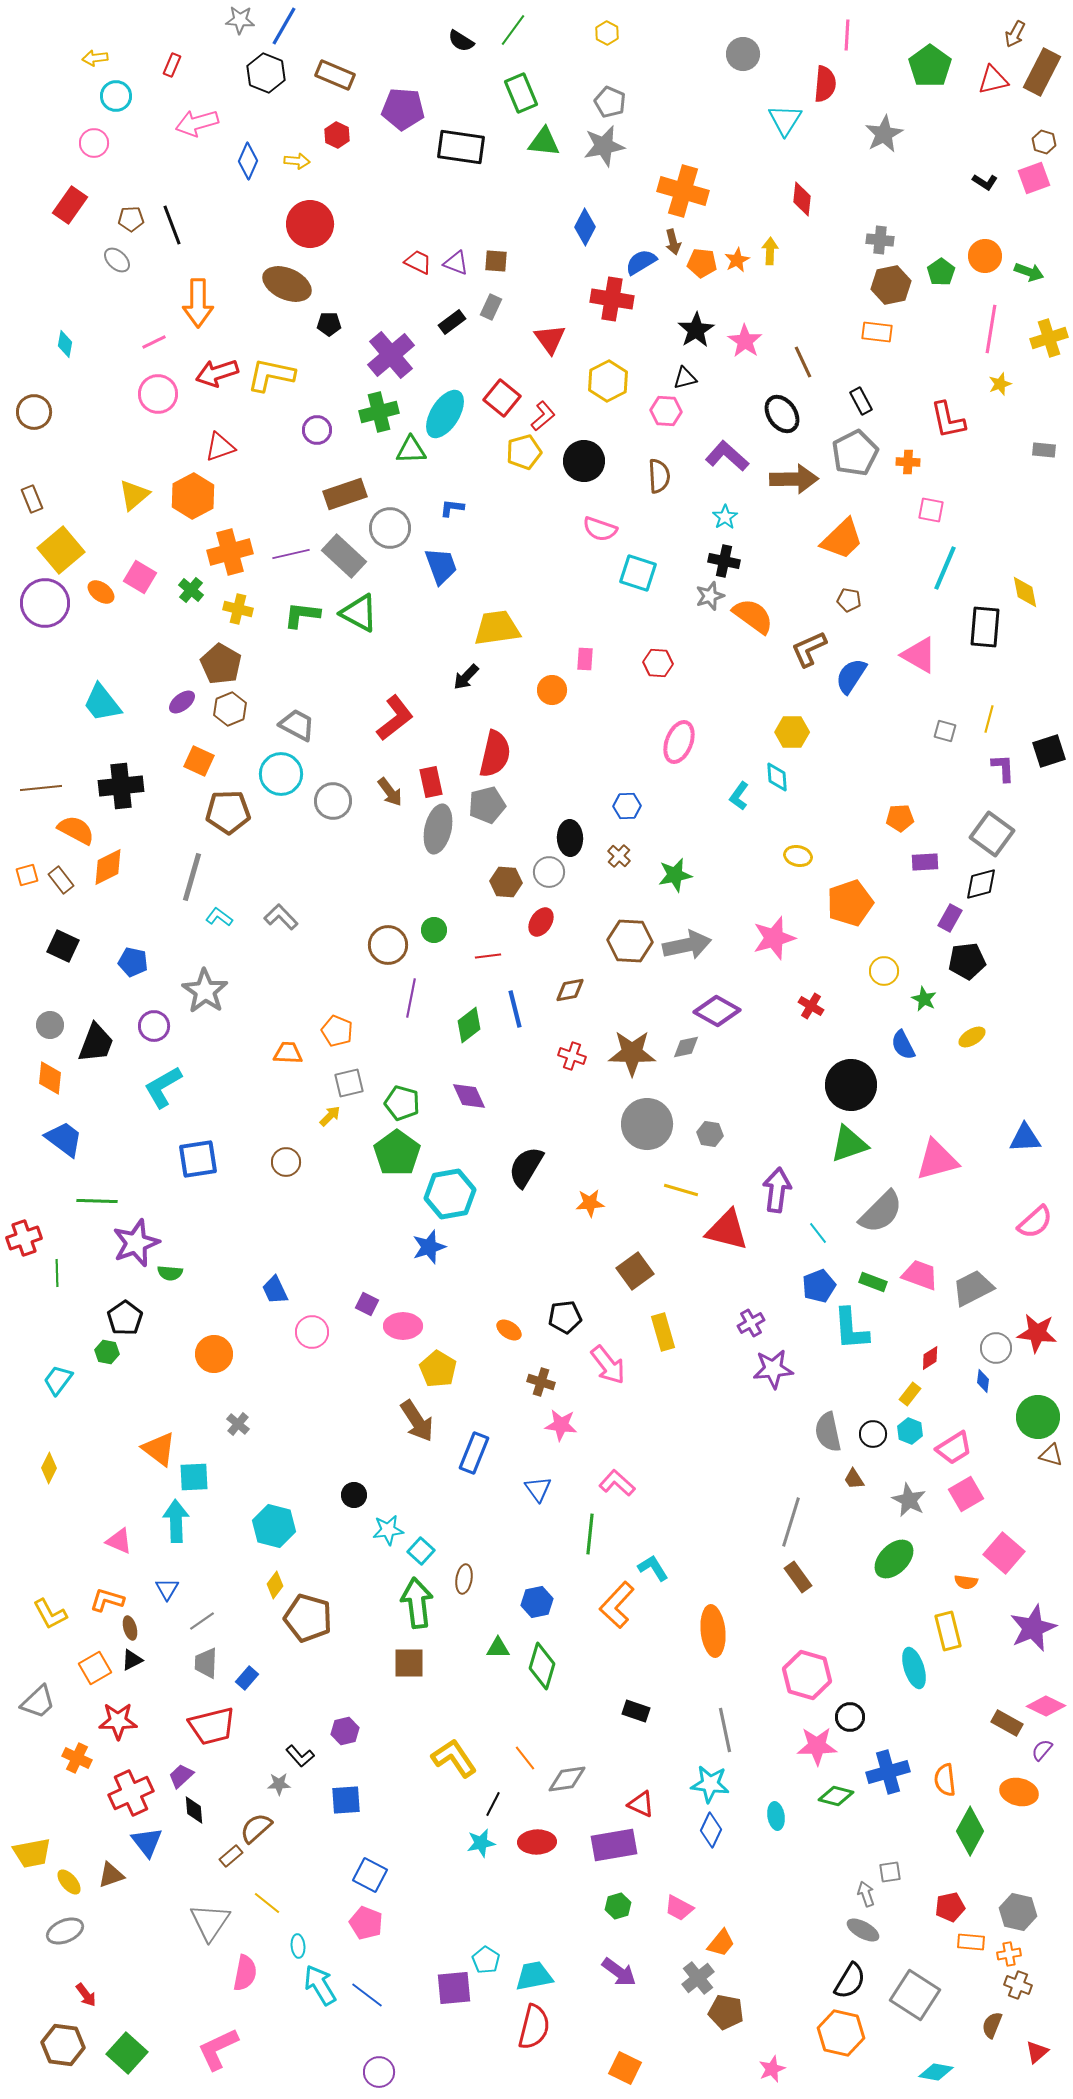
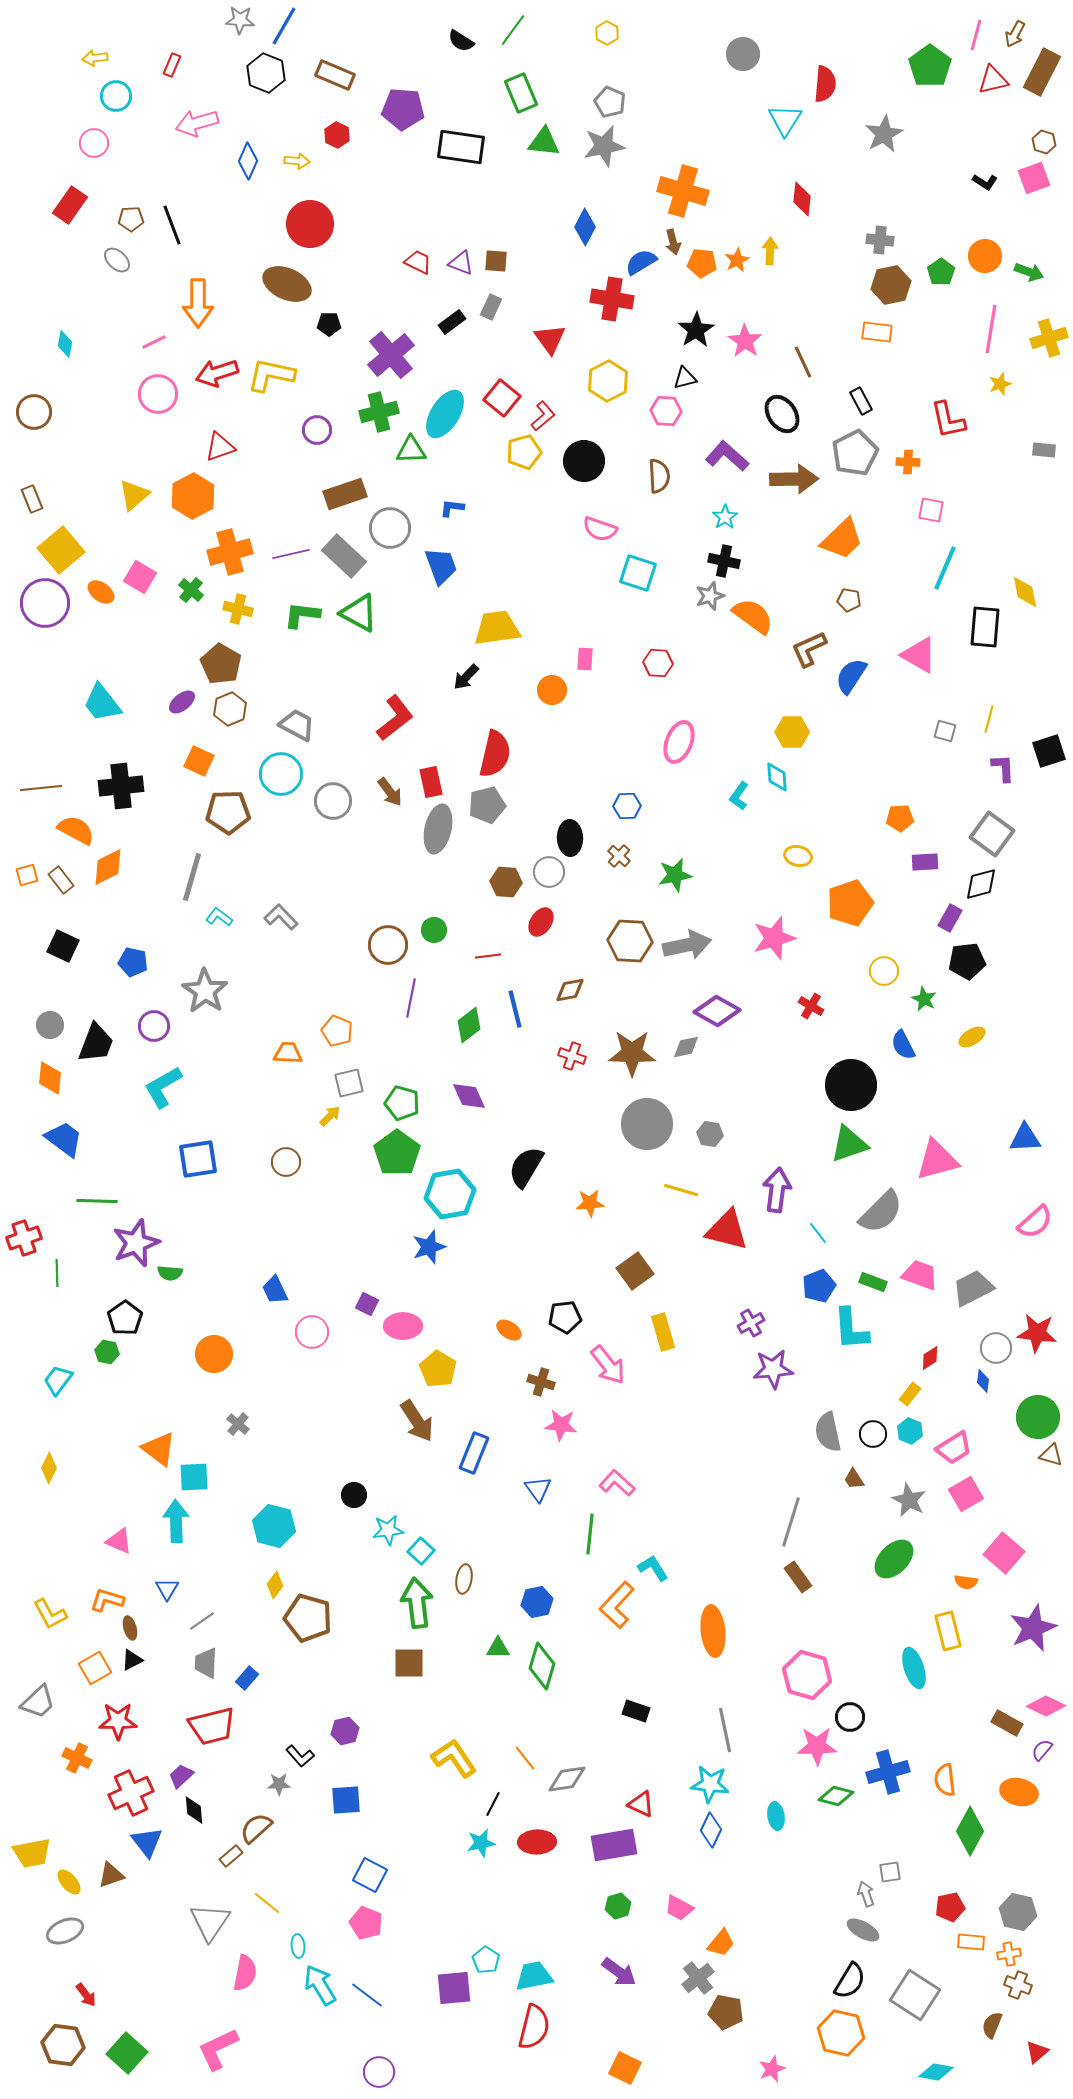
pink line at (847, 35): moved 129 px right; rotated 12 degrees clockwise
purple triangle at (456, 263): moved 5 px right
